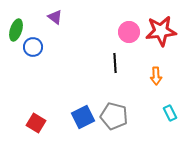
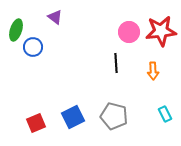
black line: moved 1 px right
orange arrow: moved 3 px left, 5 px up
cyan rectangle: moved 5 px left, 1 px down
blue square: moved 10 px left
red square: rotated 36 degrees clockwise
